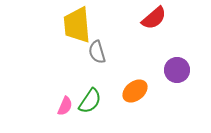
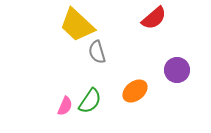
yellow trapezoid: rotated 42 degrees counterclockwise
